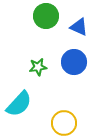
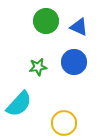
green circle: moved 5 px down
